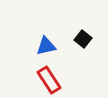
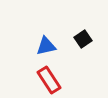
black square: rotated 18 degrees clockwise
